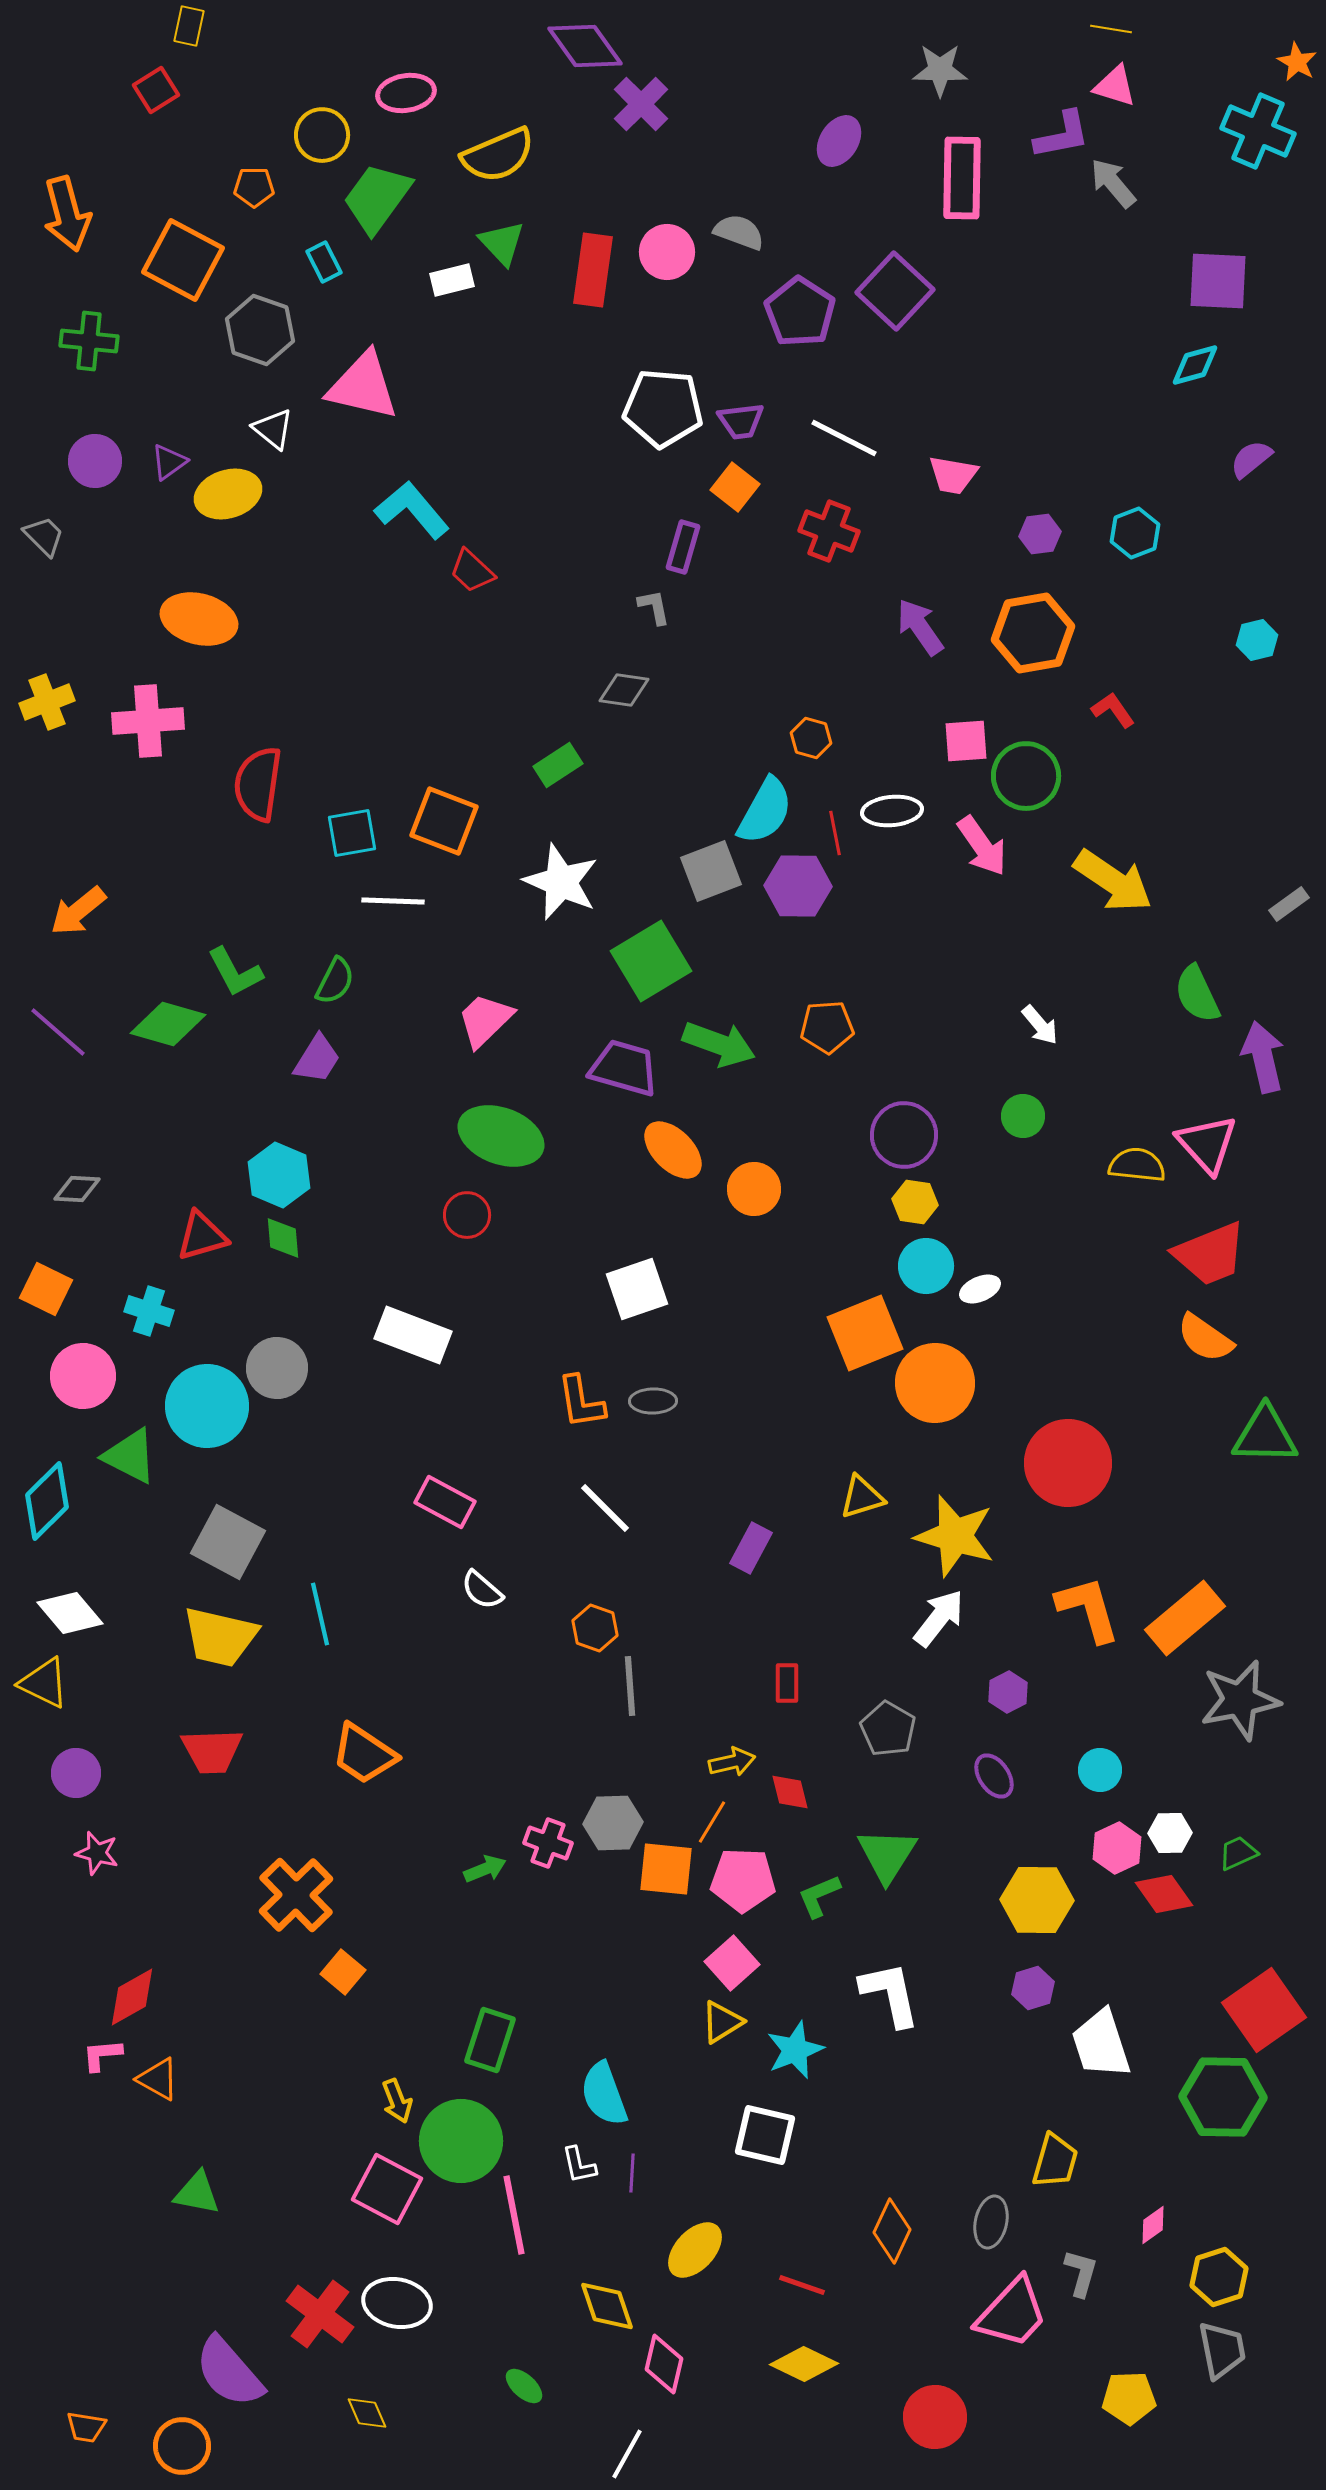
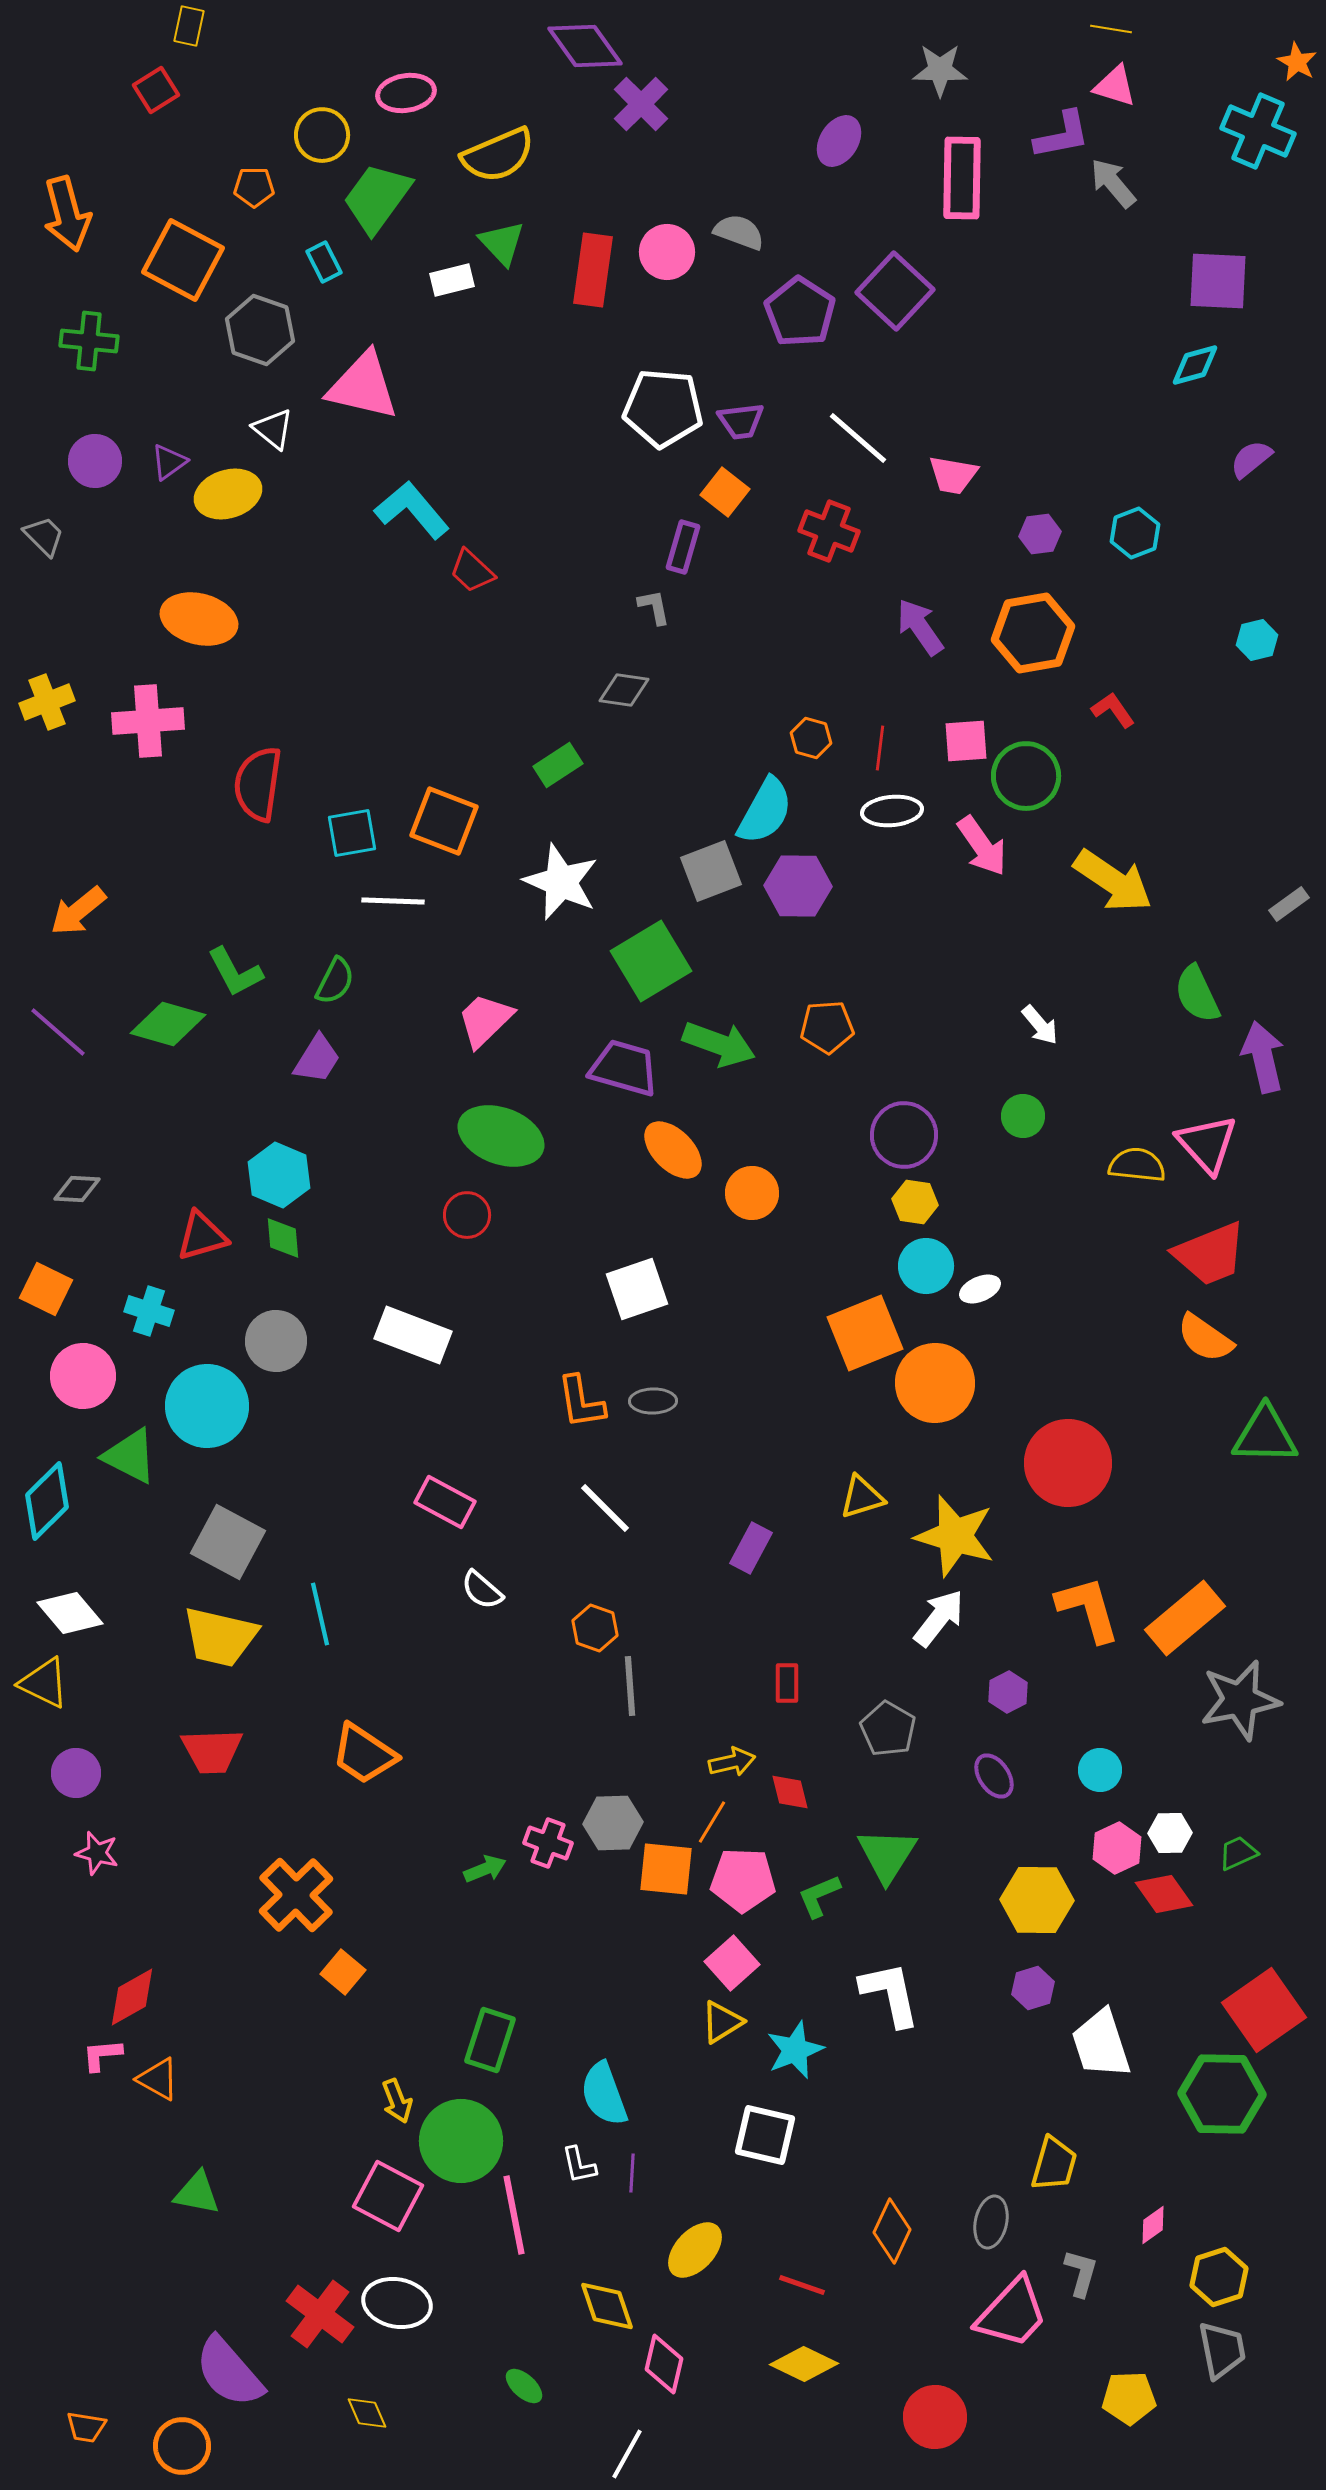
white line at (844, 438): moved 14 px right; rotated 14 degrees clockwise
orange square at (735, 487): moved 10 px left, 5 px down
red line at (835, 833): moved 45 px right, 85 px up; rotated 18 degrees clockwise
orange circle at (754, 1189): moved 2 px left, 4 px down
gray circle at (277, 1368): moved 1 px left, 27 px up
green hexagon at (1223, 2097): moved 1 px left, 3 px up
yellow trapezoid at (1055, 2161): moved 1 px left, 3 px down
pink square at (387, 2189): moved 1 px right, 7 px down
